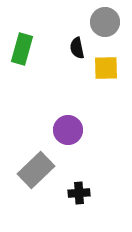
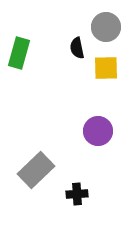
gray circle: moved 1 px right, 5 px down
green rectangle: moved 3 px left, 4 px down
purple circle: moved 30 px right, 1 px down
black cross: moved 2 px left, 1 px down
